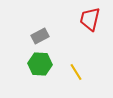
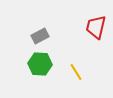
red trapezoid: moved 6 px right, 8 px down
